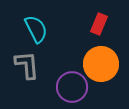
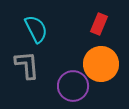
purple circle: moved 1 px right, 1 px up
